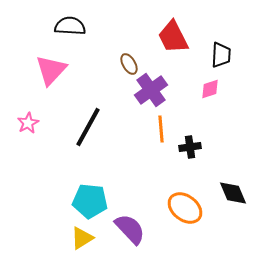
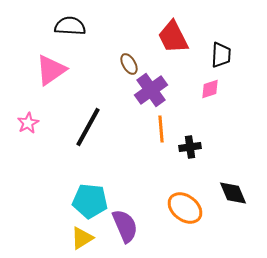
pink triangle: rotated 12 degrees clockwise
purple semicircle: moved 5 px left, 3 px up; rotated 20 degrees clockwise
